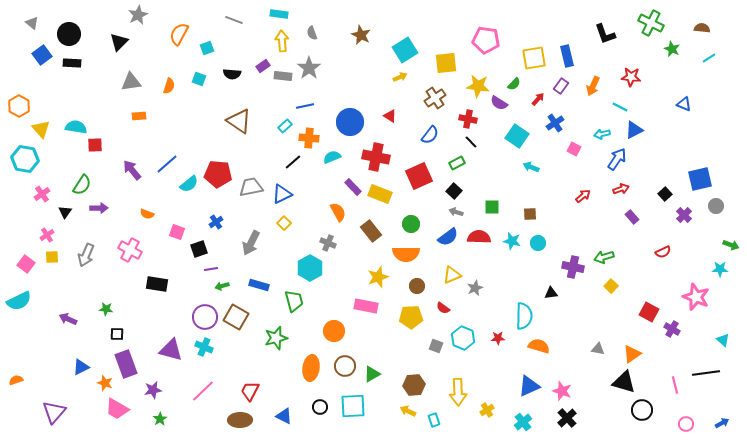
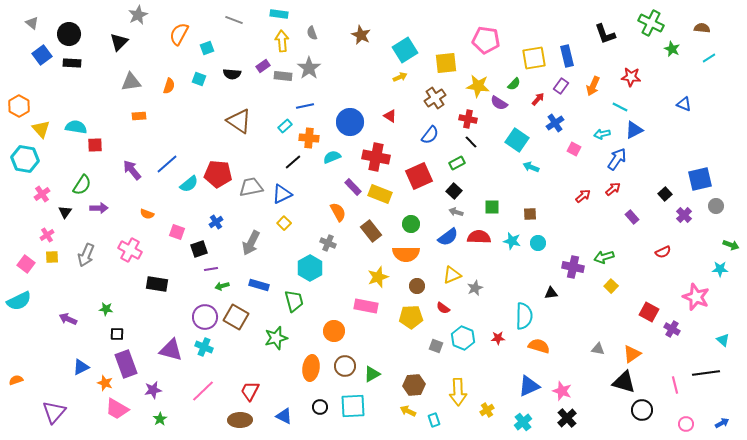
cyan square at (517, 136): moved 4 px down
red arrow at (621, 189): moved 8 px left; rotated 21 degrees counterclockwise
